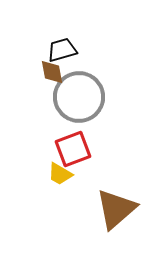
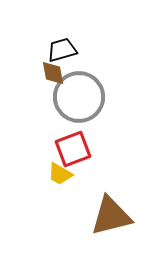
brown diamond: moved 1 px right, 1 px down
brown triangle: moved 5 px left, 7 px down; rotated 27 degrees clockwise
